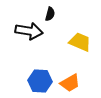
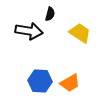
yellow trapezoid: moved 9 px up; rotated 10 degrees clockwise
